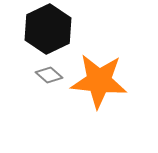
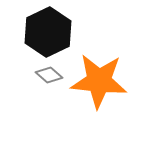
black hexagon: moved 3 px down
